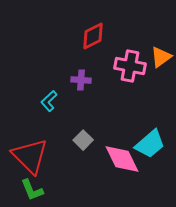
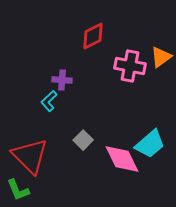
purple cross: moved 19 px left
green L-shape: moved 14 px left
